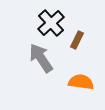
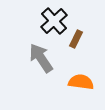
black cross: moved 3 px right, 2 px up
brown rectangle: moved 1 px left, 1 px up
